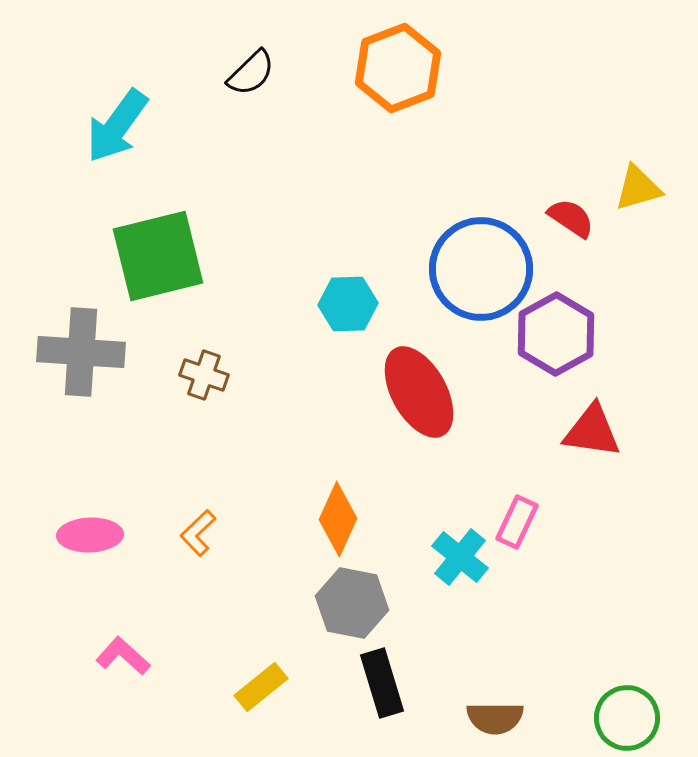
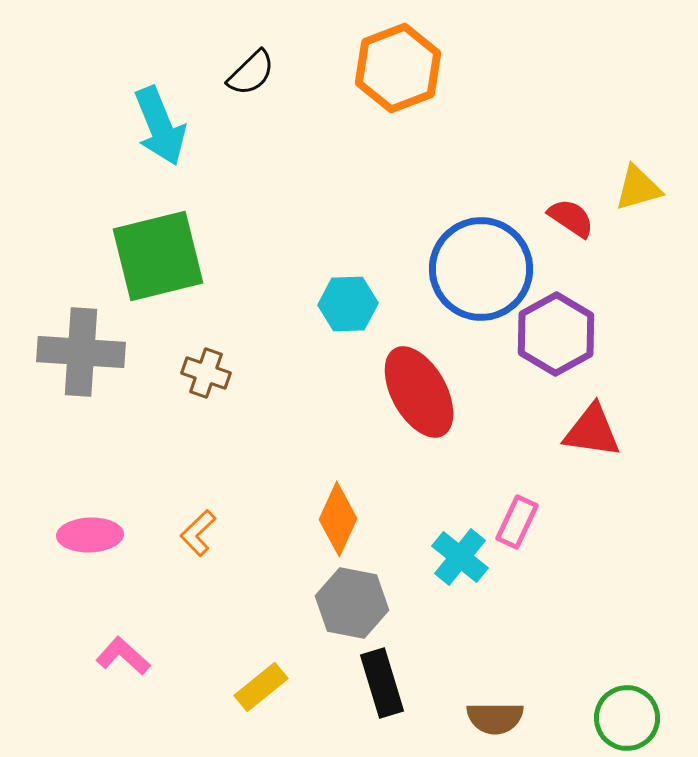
cyan arrow: moved 43 px right; rotated 58 degrees counterclockwise
brown cross: moved 2 px right, 2 px up
